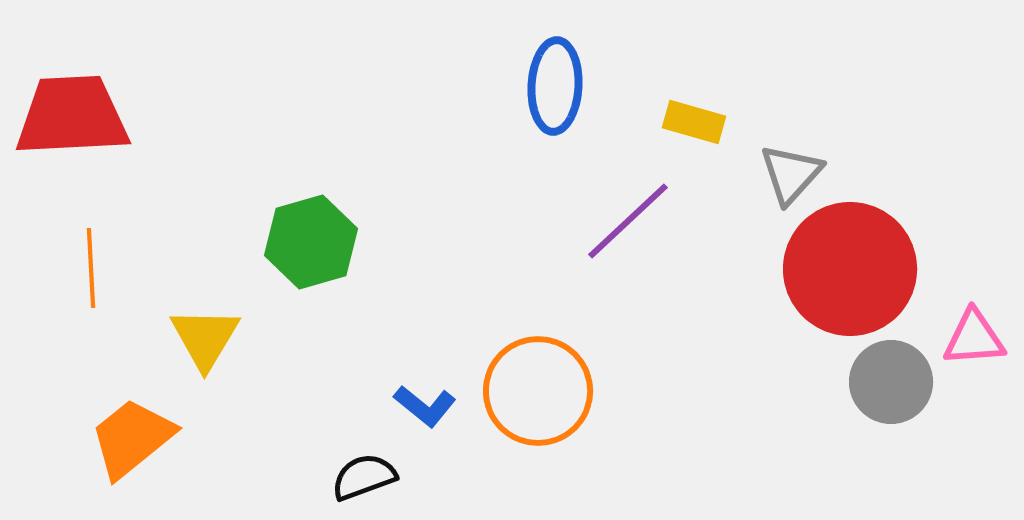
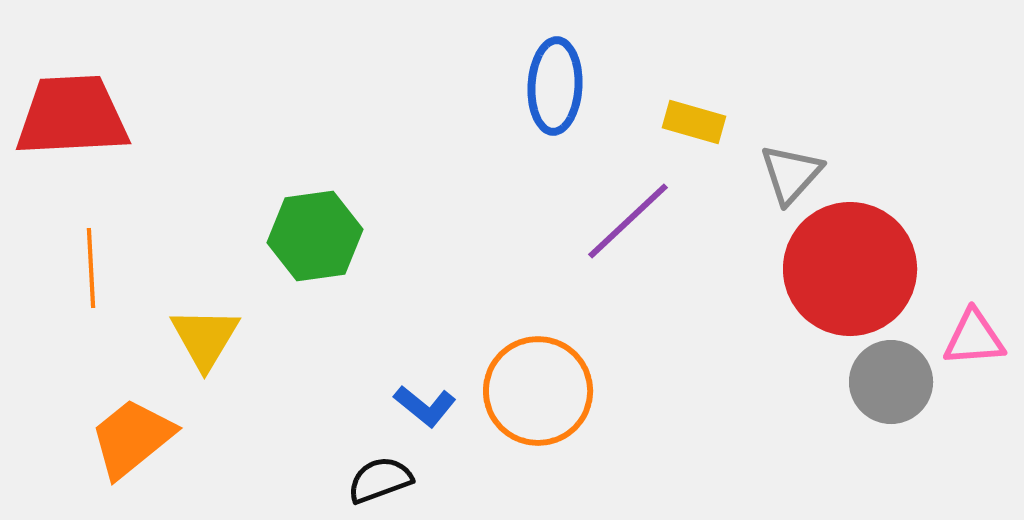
green hexagon: moved 4 px right, 6 px up; rotated 8 degrees clockwise
black semicircle: moved 16 px right, 3 px down
